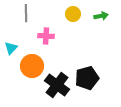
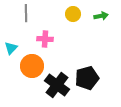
pink cross: moved 1 px left, 3 px down
